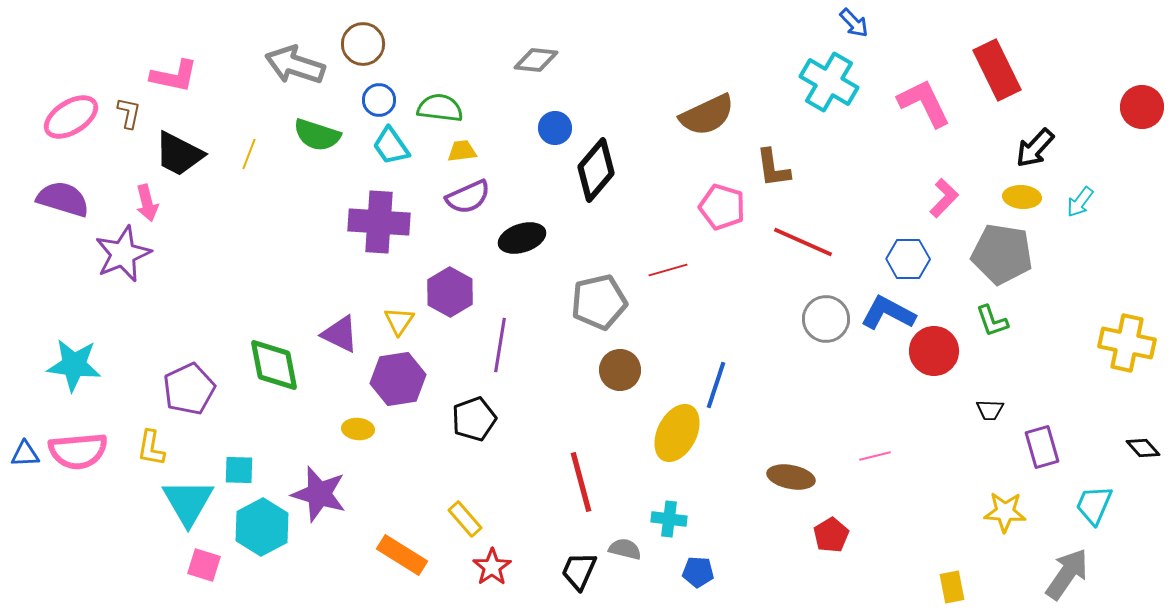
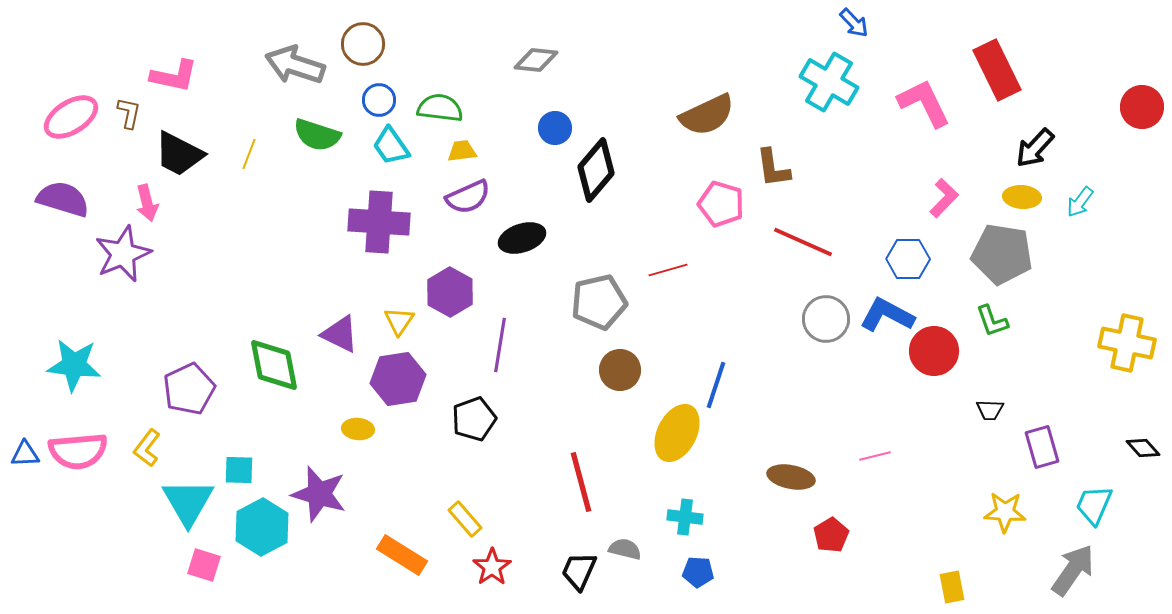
pink pentagon at (722, 207): moved 1 px left, 3 px up
blue L-shape at (888, 313): moved 1 px left, 2 px down
yellow L-shape at (151, 448): moved 4 px left; rotated 27 degrees clockwise
cyan cross at (669, 519): moved 16 px right, 2 px up
gray arrow at (1067, 574): moved 6 px right, 4 px up
